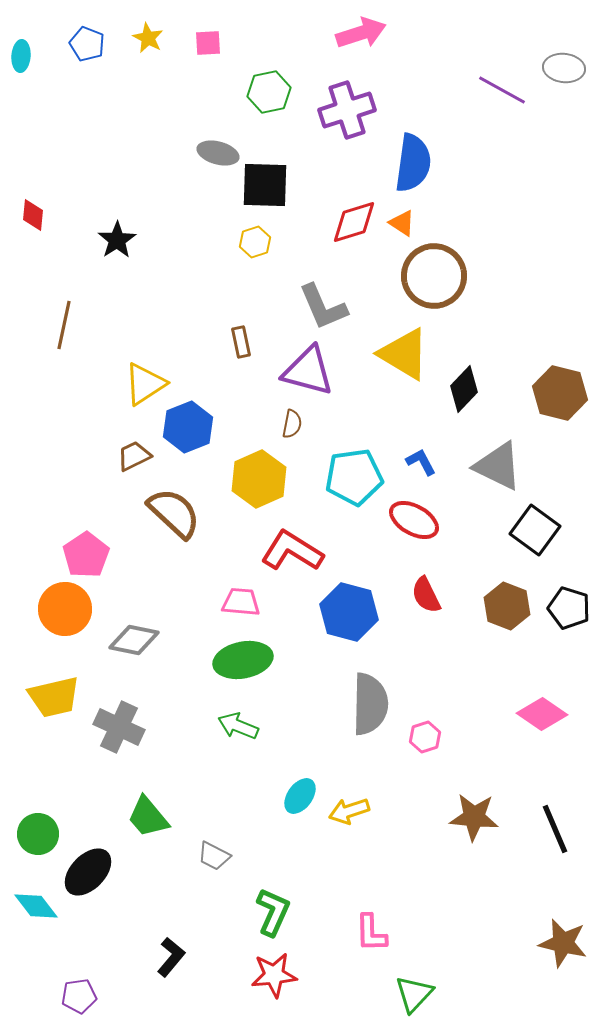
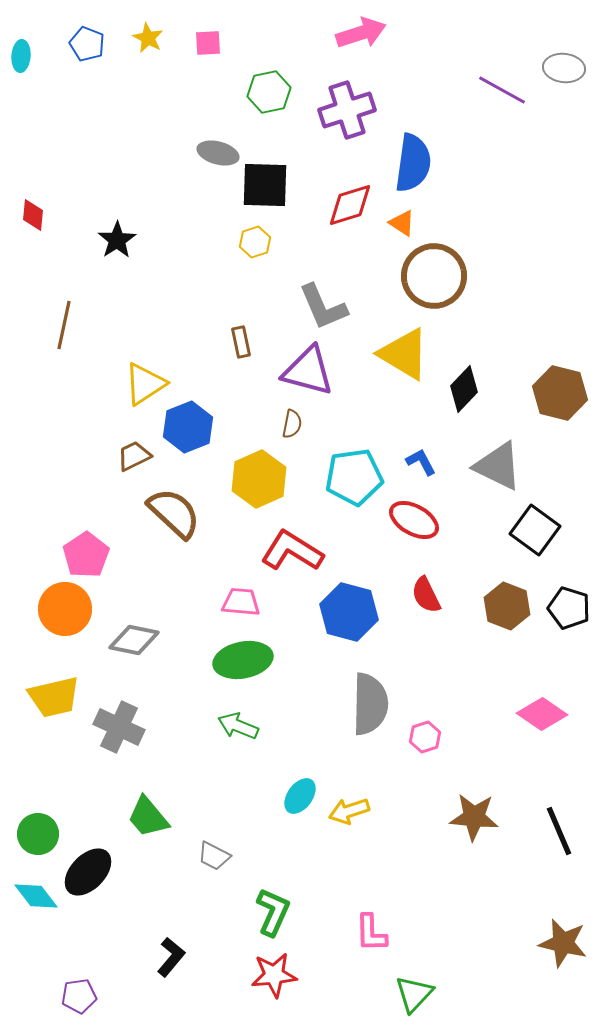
red diamond at (354, 222): moved 4 px left, 17 px up
black line at (555, 829): moved 4 px right, 2 px down
cyan diamond at (36, 906): moved 10 px up
